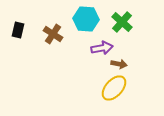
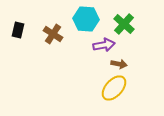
green cross: moved 2 px right, 2 px down
purple arrow: moved 2 px right, 3 px up
